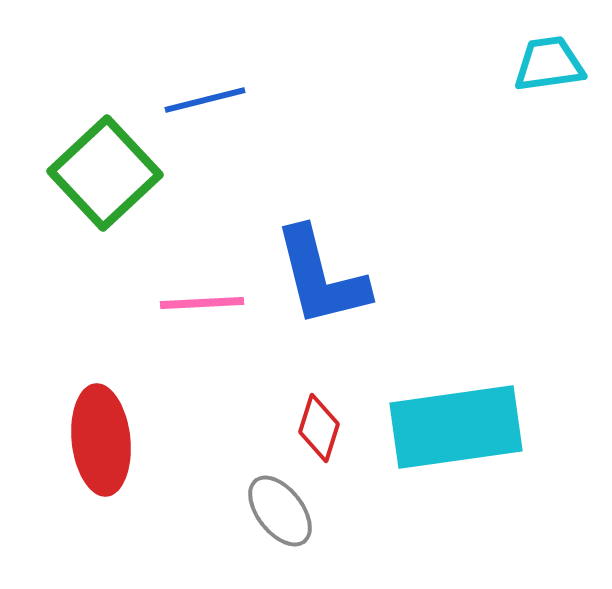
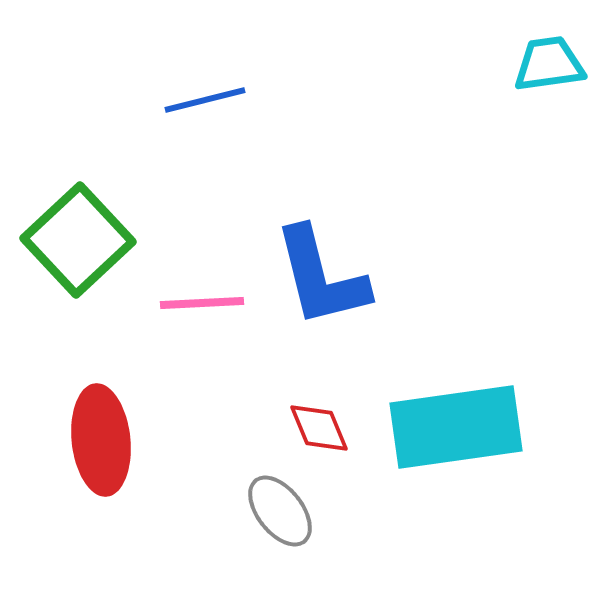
green square: moved 27 px left, 67 px down
red diamond: rotated 40 degrees counterclockwise
